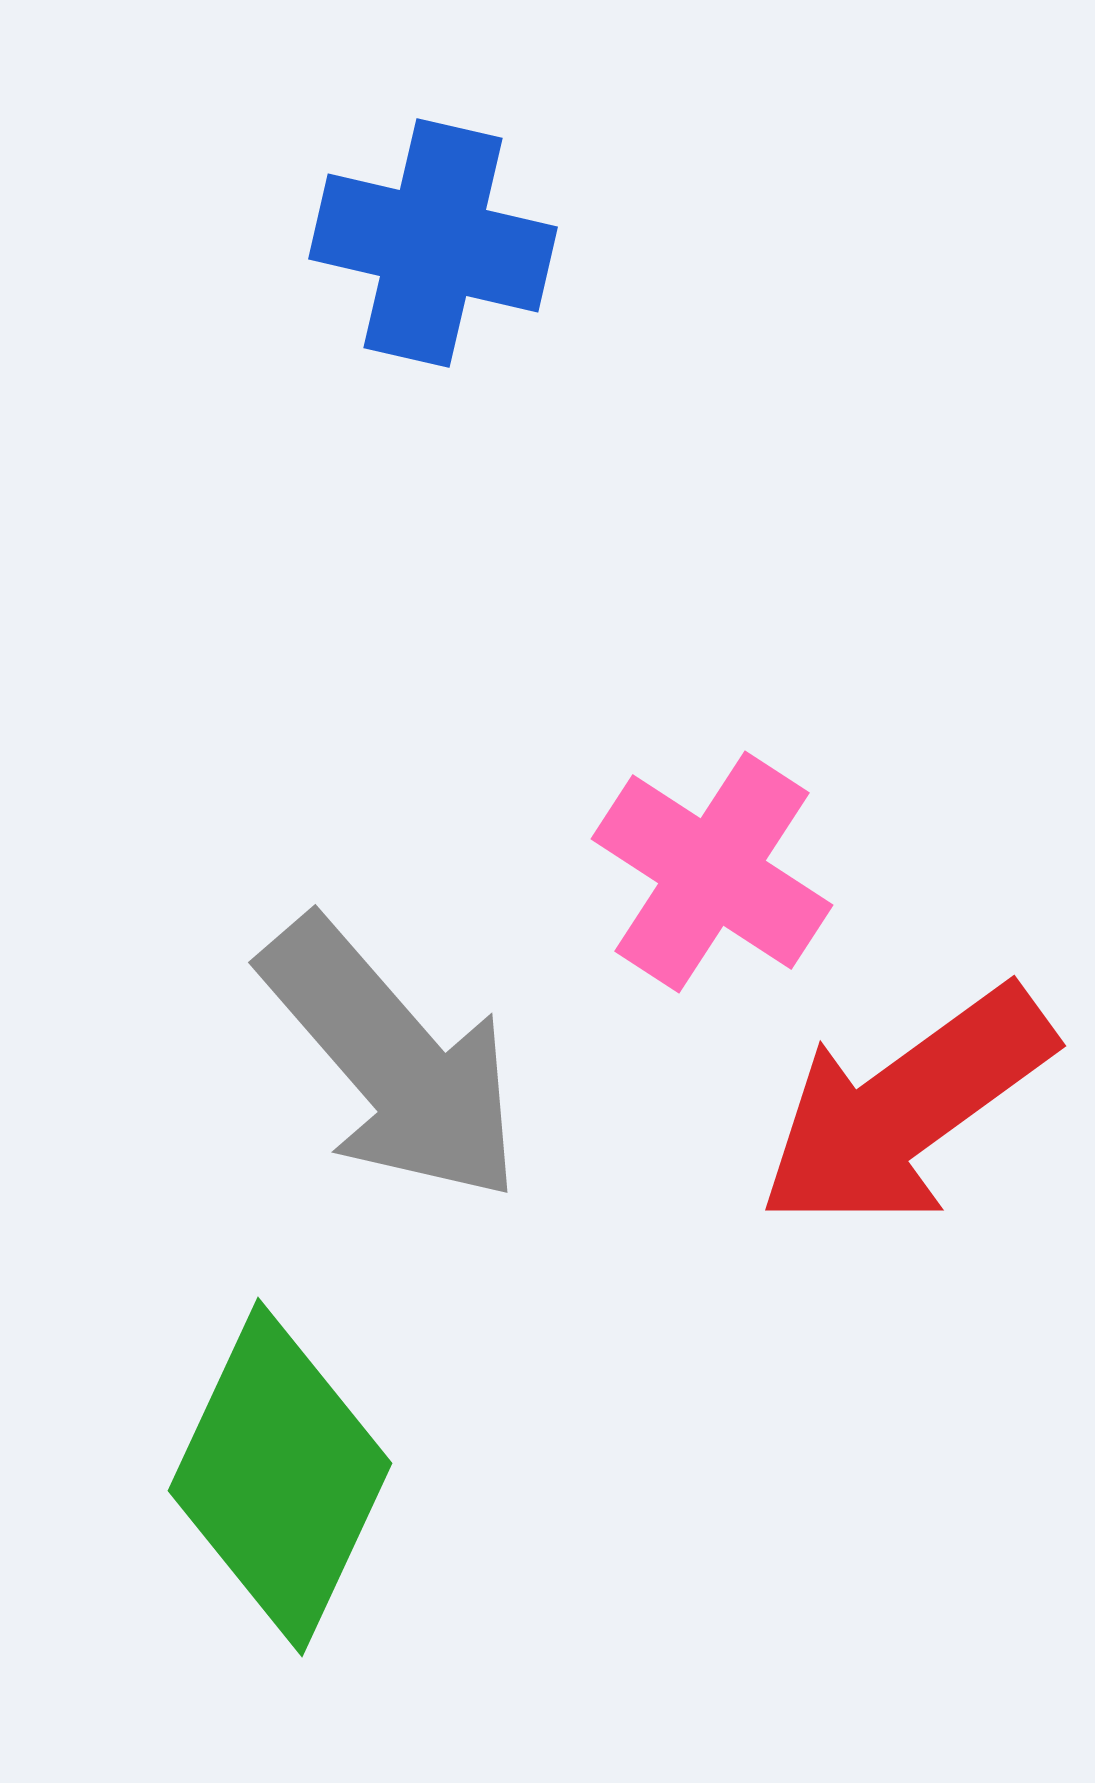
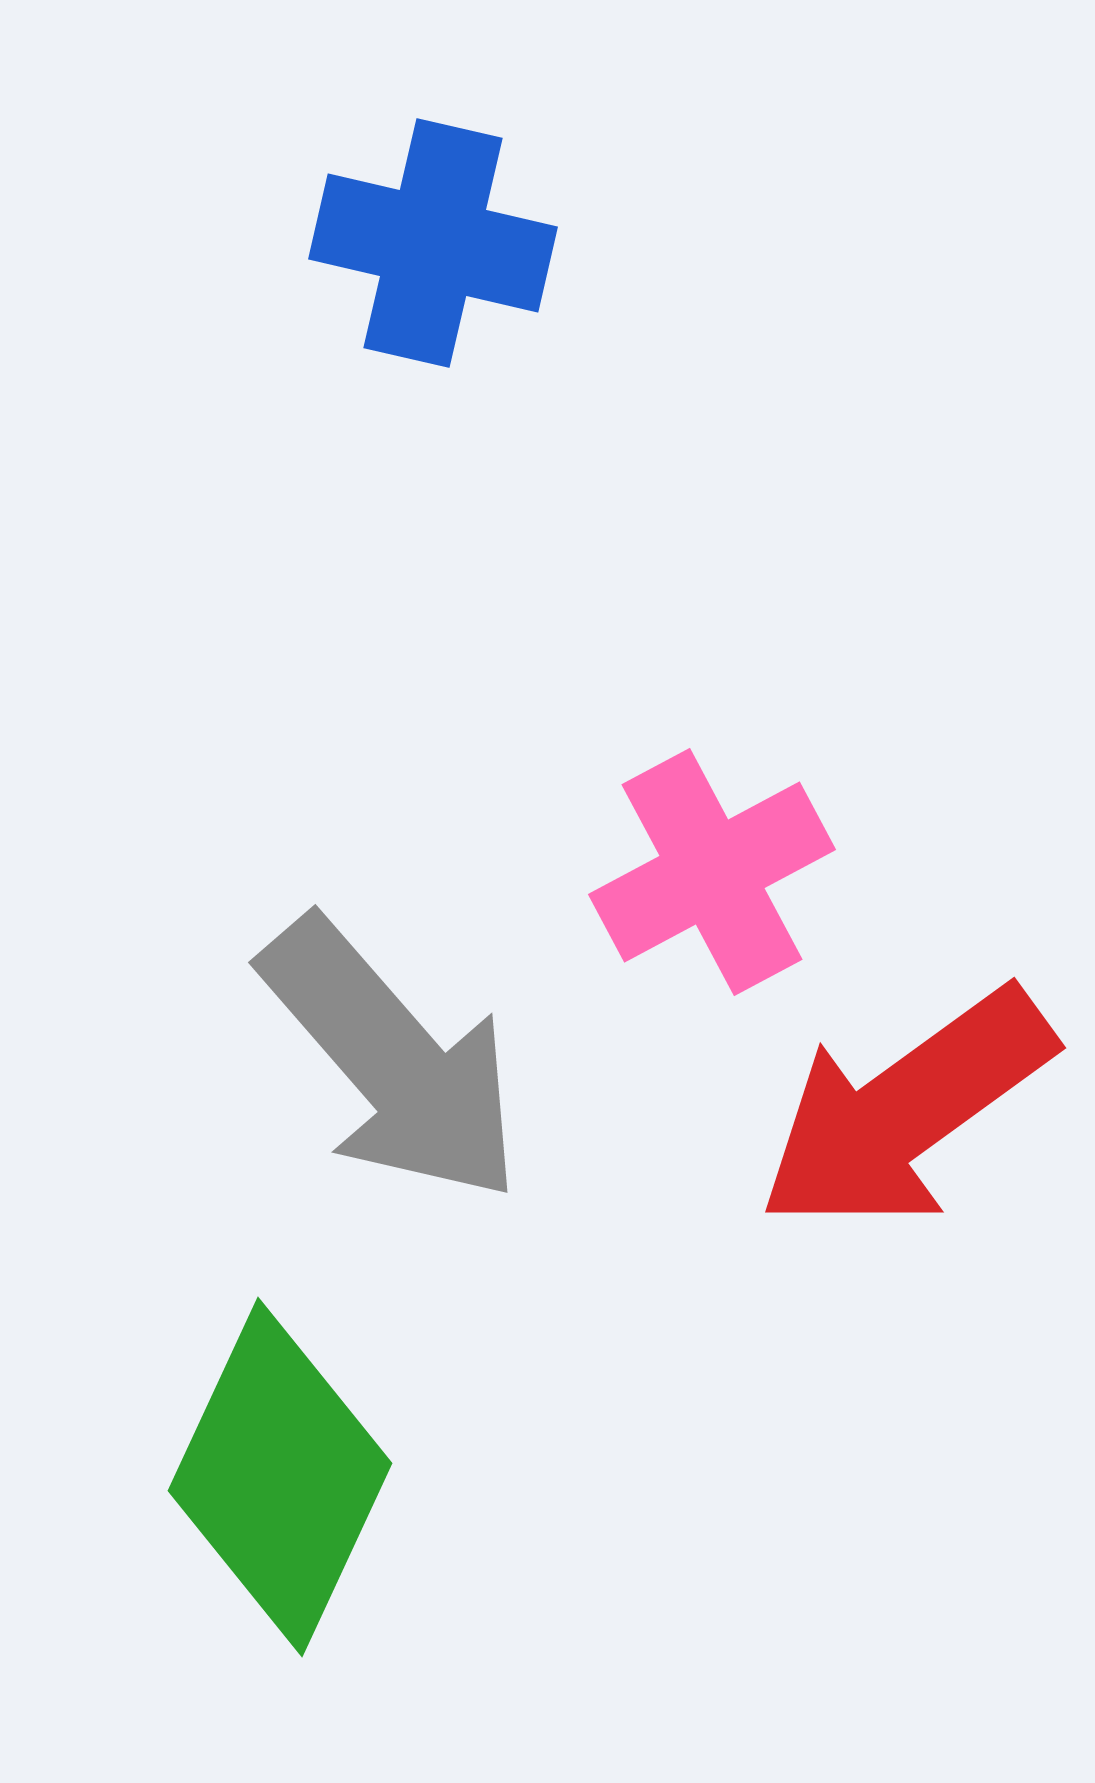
pink cross: rotated 29 degrees clockwise
red arrow: moved 2 px down
